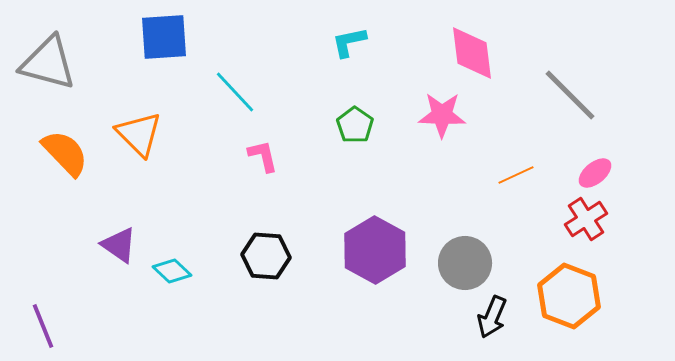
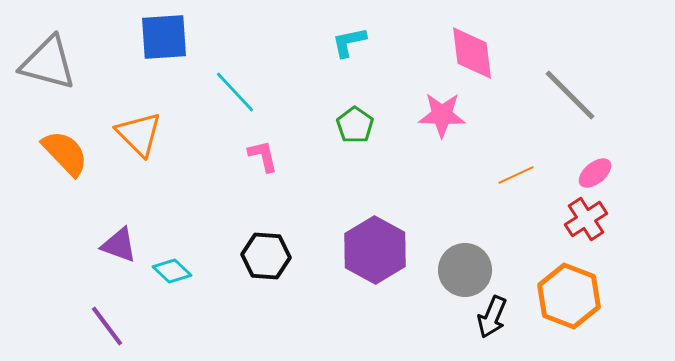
purple triangle: rotated 15 degrees counterclockwise
gray circle: moved 7 px down
purple line: moved 64 px right; rotated 15 degrees counterclockwise
